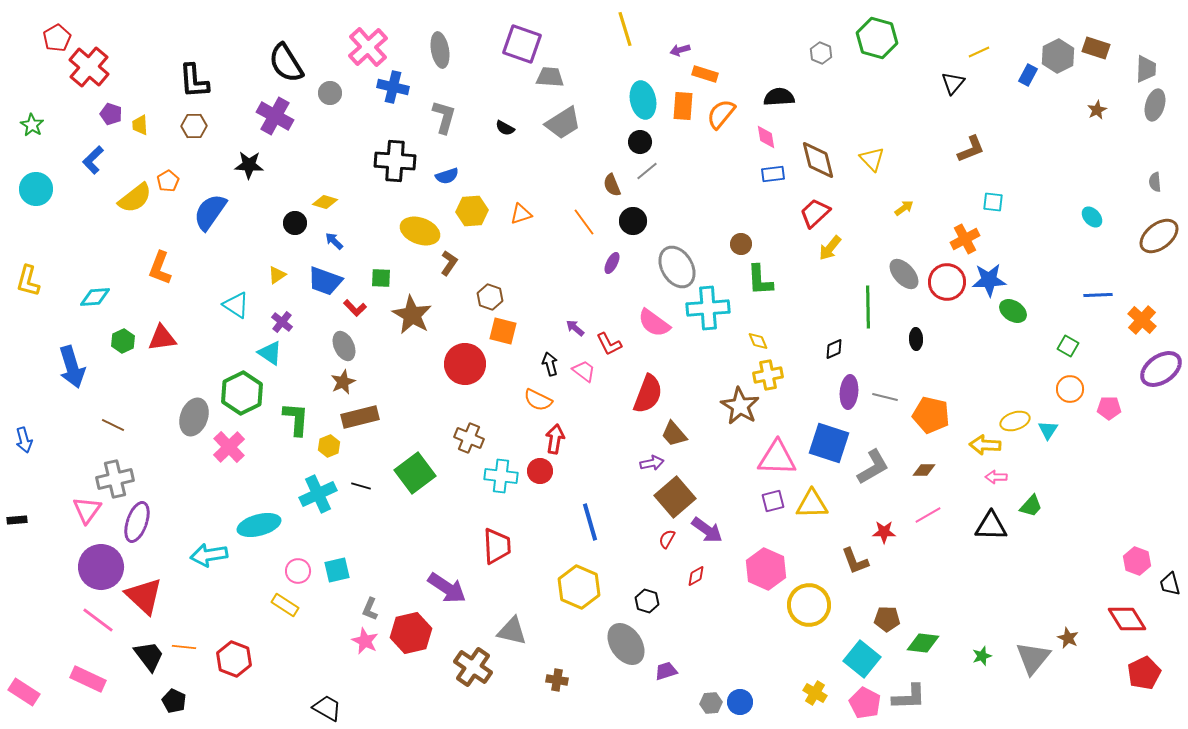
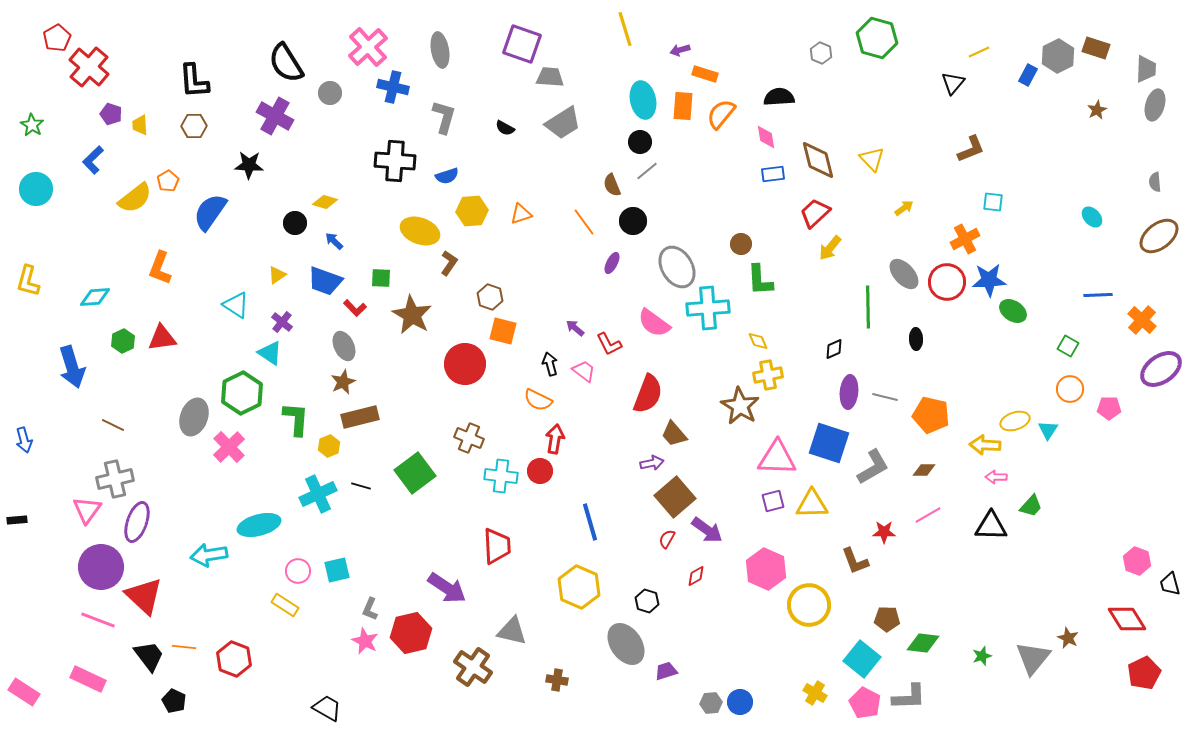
pink line at (98, 620): rotated 16 degrees counterclockwise
